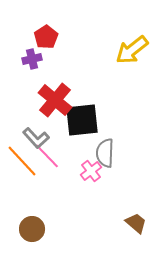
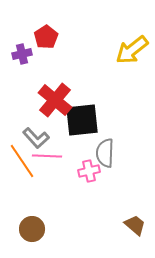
purple cross: moved 10 px left, 5 px up
pink line: rotated 44 degrees counterclockwise
orange line: rotated 9 degrees clockwise
pink cross: moved 2 px left; rotated 25 degrees clockwise
brown trapezoid: moved 1 px left, 2 px down
